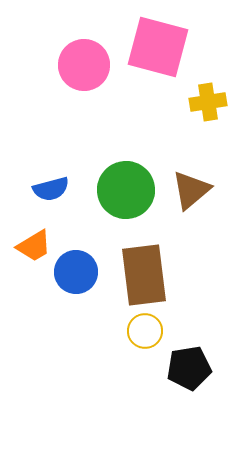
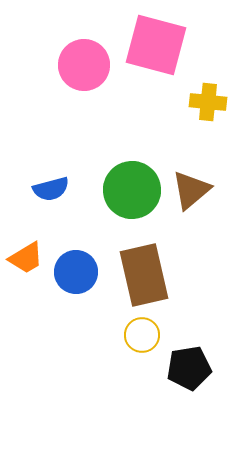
pink square: moved 2 px left, 2 px up
yellow cross: rotated 15 degrees clockwise
green circle: moved 6 px right
orange trapezoid: moved 8 px left, 12 px down
brown rectangle: rotated 6 degrees counterclockwise
yellow circle: moved 3 px left, 4 px down
